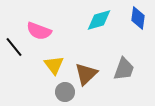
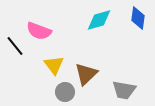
black line: moved 1 px right, 1 px up
gray trapezoid: moved 21 px down; rotated 80 degrees clockwise
